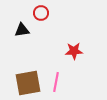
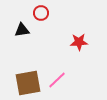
red star: moved 5 px right, 9 px up
pink line: moved 1 px right, 2 px up; rotated 36 degrees clockwise
